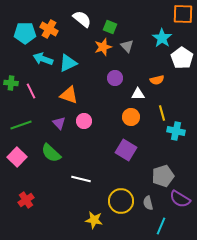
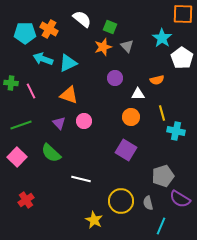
yellow star: rotated 18 degrees clockwise
